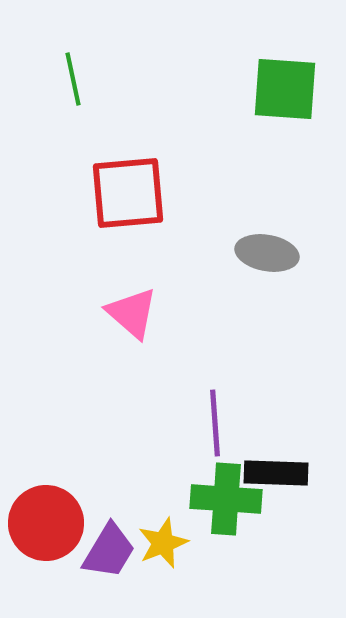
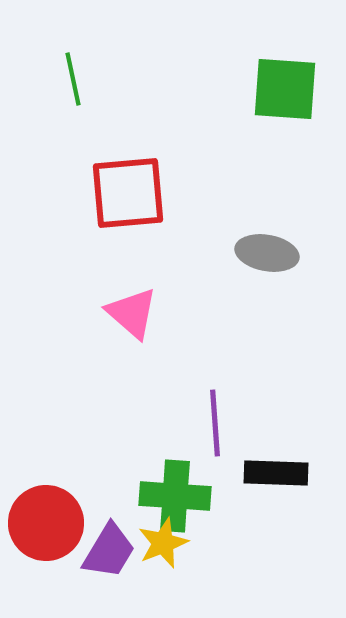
green cross: moved 51 px left, 3 px up
